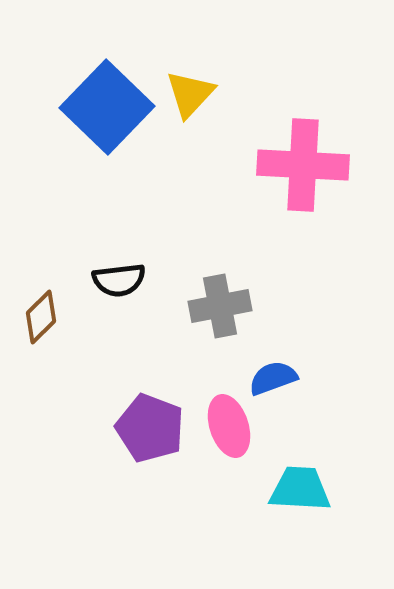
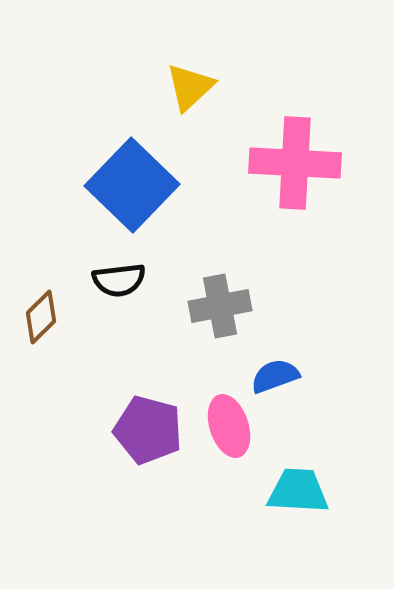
yellow triangle: moved 7 px up; rotated 4 degrees clockwise
blue square: moved 25 px right, 78 px down
pink cross: moved 8 px left, 2 px up
blue semicircle: moved 2 px right, 2 px up
purple pentagon: moved 2 px left, 2 px down; rotated 6 degrees counterclockwise
cyan trapezoid: moved 2 px left, 2 px down
